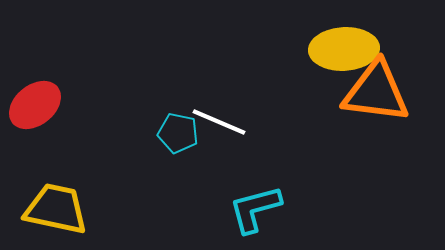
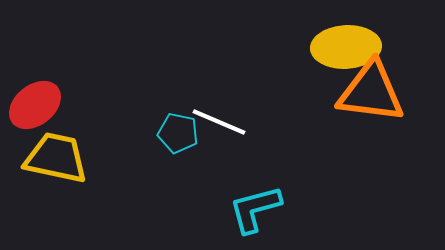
yellow ellipse: moved 2 px right, 2 px up
orange triangle: moved 5 px left
yellow trapezoid: moved 51 px up
